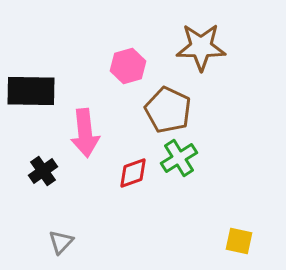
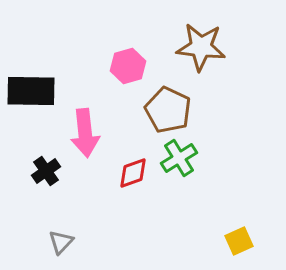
brown star: rotated 6 degrees clockwise
black cross: moved 3 px right
yellow square: rotated 36 degrees counterclockwise
